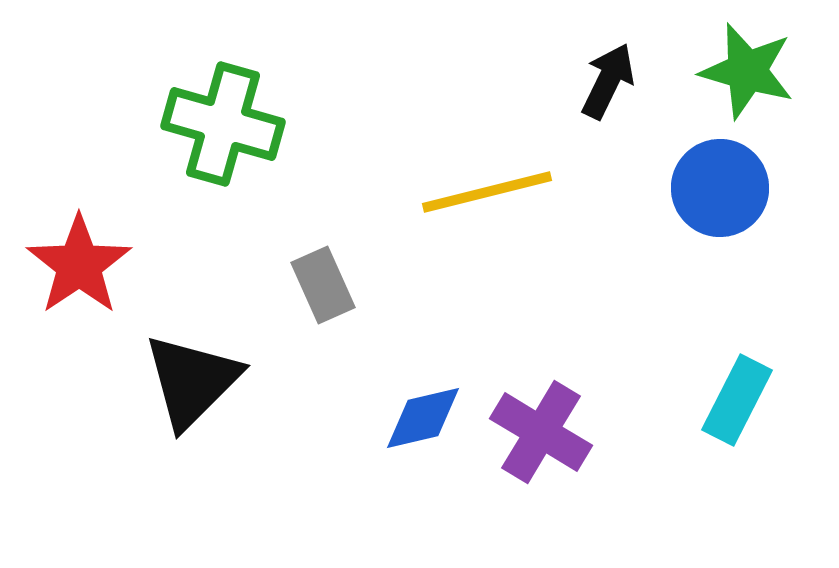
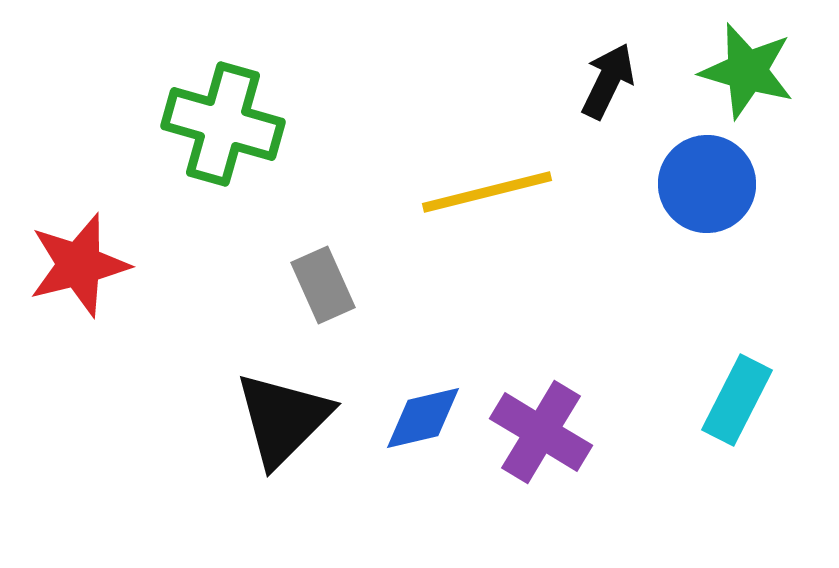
blue circle: moved 13 px left, 4 px up
red star: rotated 20 degrees clockwise
black triangle: moved 91 px right, 38 px down
